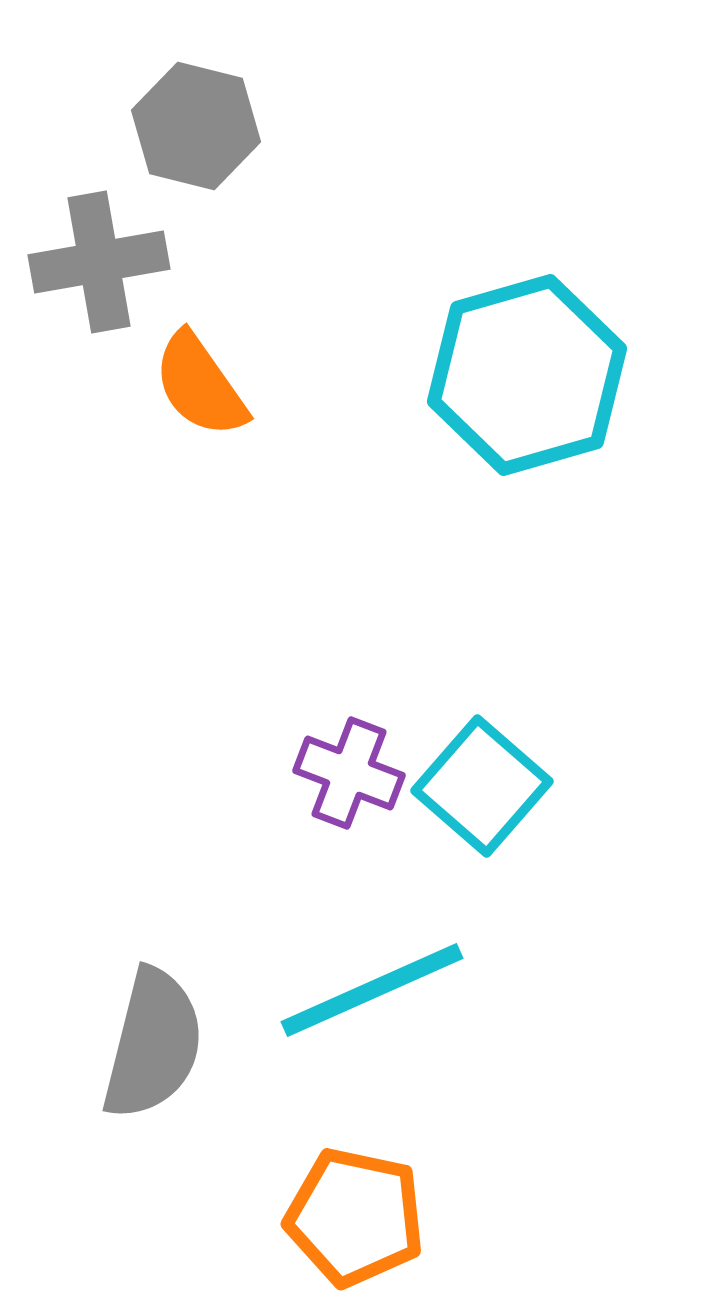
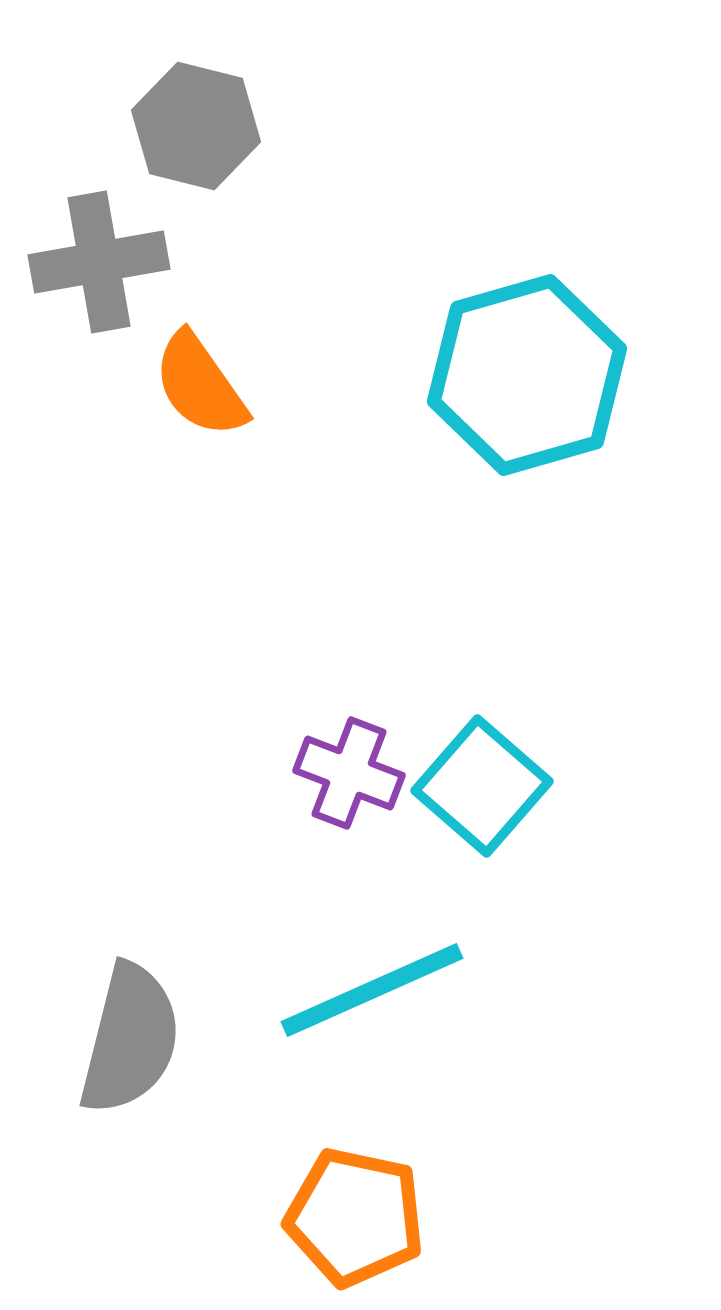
gray semicircle: moved 23 px left, 5 px up
